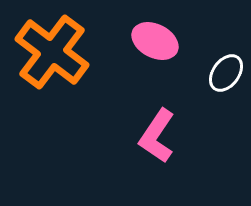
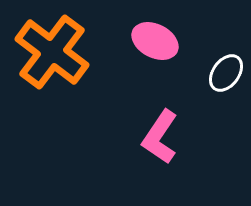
pink L-shape: moved 3 px right, 1 px down
